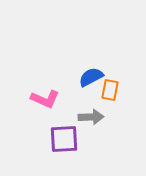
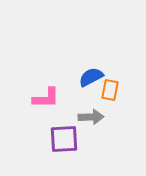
pink L-shape: moved 1 px right, 1 px up; rotated 24 degrees counterclockwise
